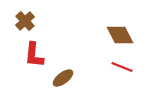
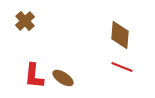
brown diamond: rotated 32 degrees clockwise
red L-shape: moved 21 px down
brown ellipse: rotated 70 degrees clockwise
